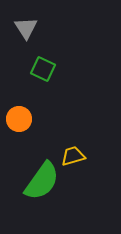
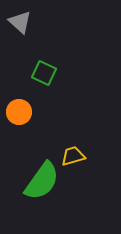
gray triangle: moved 6 px left, 6 px up; rotated 15 degrees counterclockwise
green square: moved 1 px right, 4 px down
orange circle: moved 7 px up
